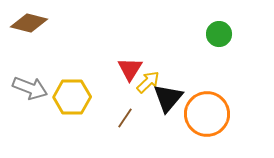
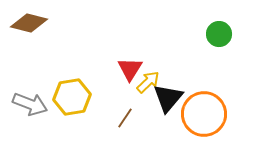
gray arrow: moved 16 px down
yellow hexagon: rotated 9 degrees counterclockwise
orange circle: moved 3 px left
